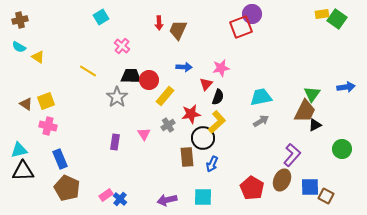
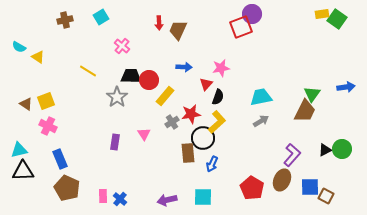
brown cross at (20, 20): moved 45 px right
gray cross at (168, 125): moved 4 px right, 3 px up
black triangle at (315, 125): moved 10 px right, 25 px down
pink cross at (48, 126): rotated 12 degrees clockwise
brown rectangle at (187, 157): moved 1 px right, 4 px up
pink rectangle at (106, 195): moved 3 px left, 1 px down; rotated 56 degrees counterclockwise
